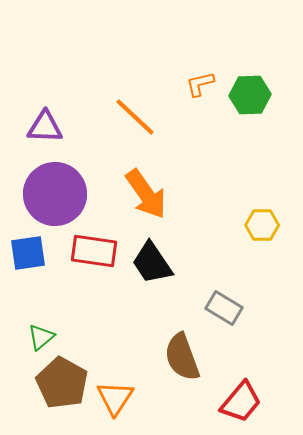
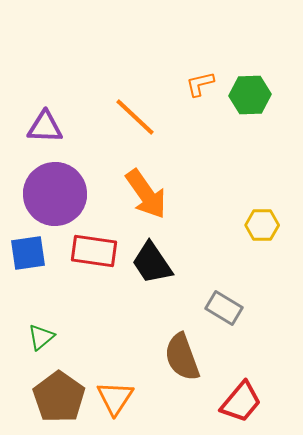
brown pentagon: moved 3 px left, 14 px down; rotated 6 degrees clockwise
